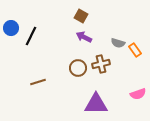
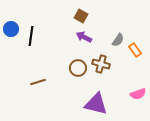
blue circle: moved 1 px down
black line: rotated 18 degrees counterclockwise
gray semicircle: moved 3 px up; rotated 72 degrees counterclockwise
brown cross: rotated 30 degrees clockwise
purple triangle: rotated 15 degrees clockwise
